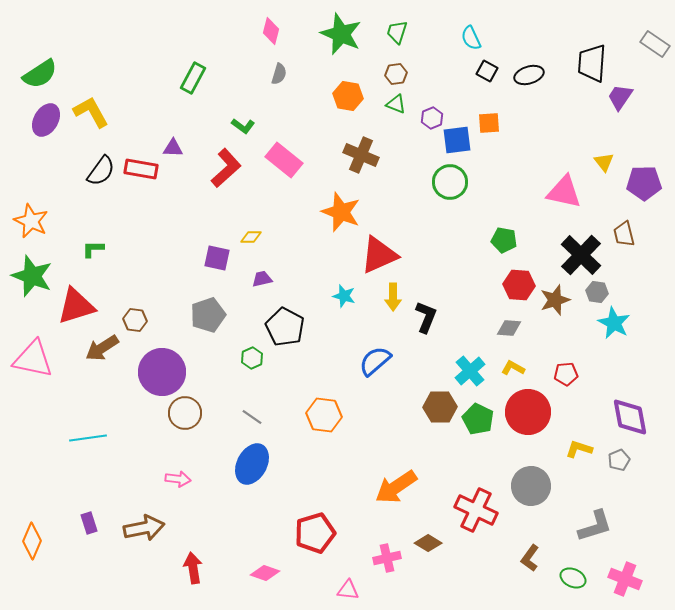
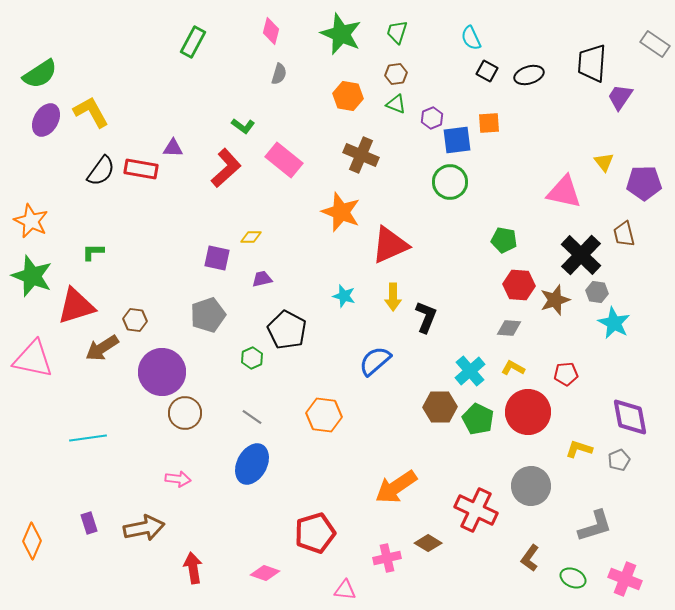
green rectangle at (193, 78): moved 36 px up
green L-shape at (93, 249): moved 3 px down
red triangle at (379, 255): moved 11 px right, 10 px up
black pentagon at (285, 327): moved 2 px right, 3 px down
pink triangle at (348, 590): moved 3 px left
